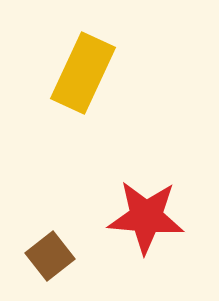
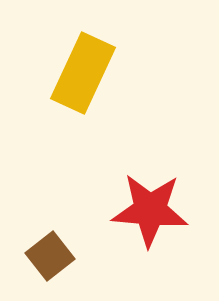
red star: moved 4 px right, 7 px up
